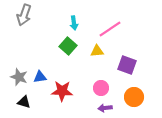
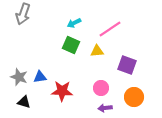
gray arrow: moved 1 px left, 1 px up
cyan arrow: rotated 72 degrees clockwise
green square: moved 3 px right, 1 px up; rotated 18 degrees counterclockwise
